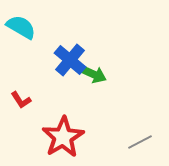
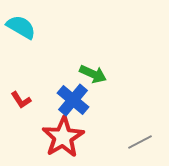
blue cross: moved 3 px right, 40 px down
